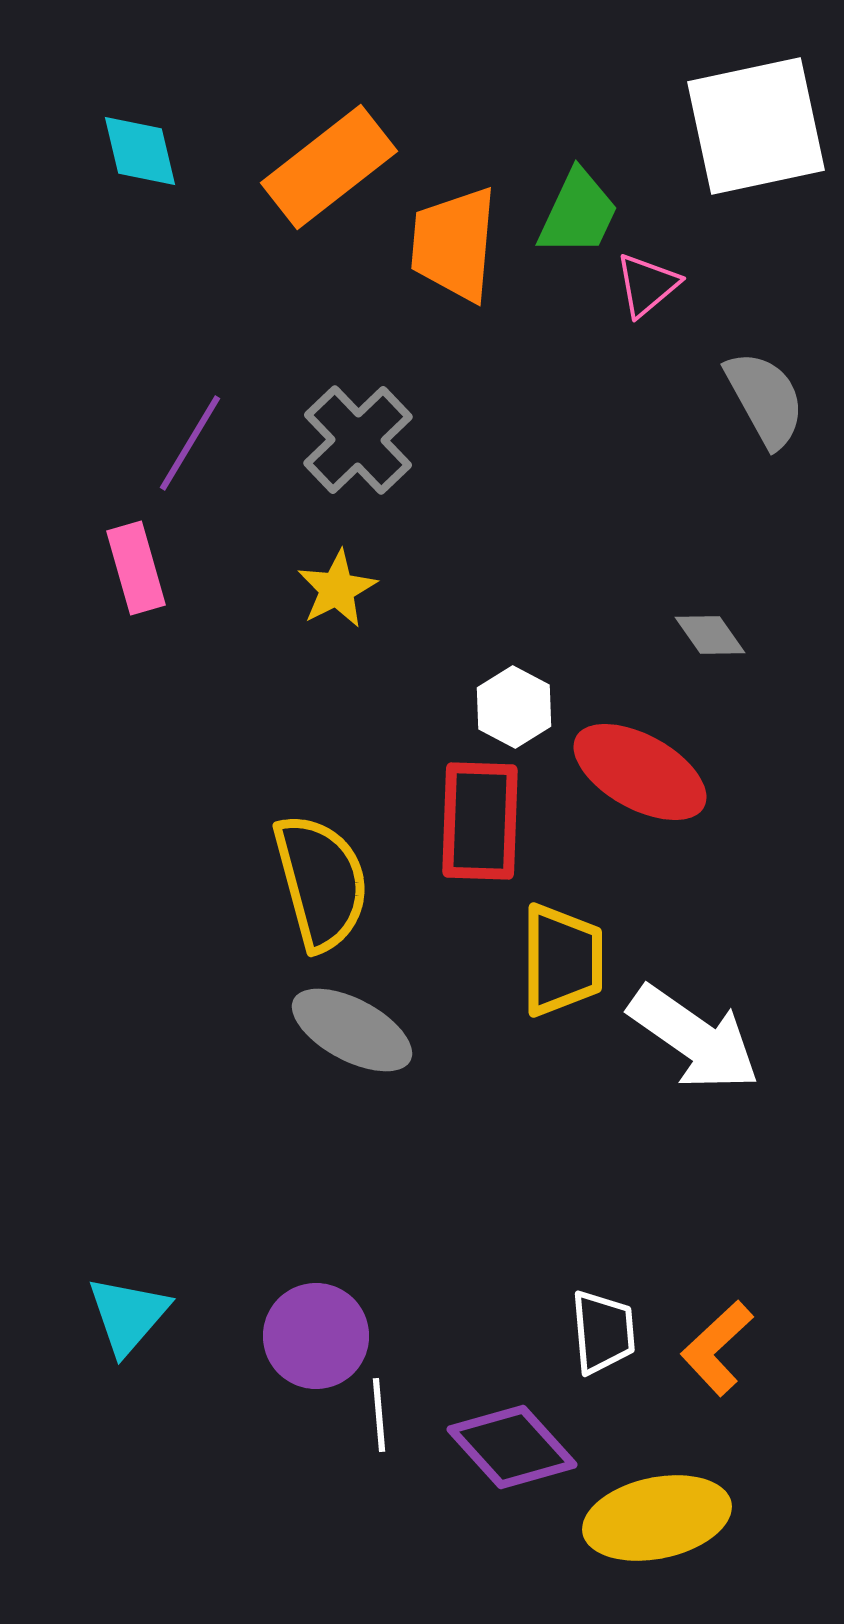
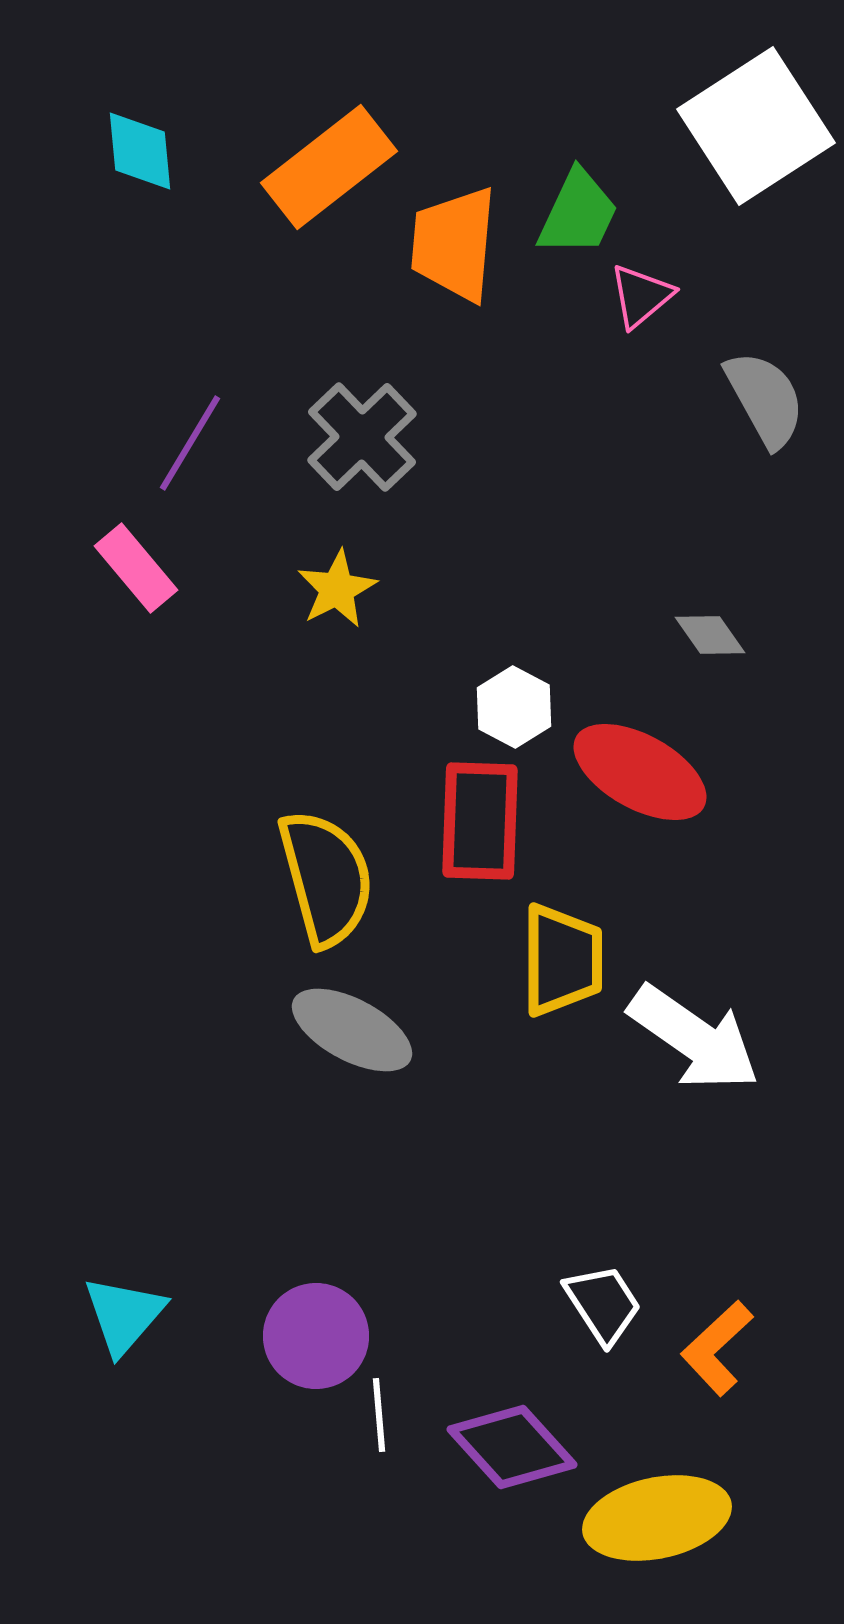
white square: rotated 21 degrees counterclockwise
cyan diamond: rotated 8 degrees clockwise
pink triangle: moved 6 px left, 11 px down
gray cross: moved 4 px right, 3 px up
pink rectangle: rotated 24 degrees counterclockwise
yellow semicircle: moved 5 px right, 4 px up
cyan triangle: moved 4 px left
white trapezoid: moved 28 px up; rotated 28 degrees counterclockwise
